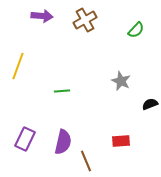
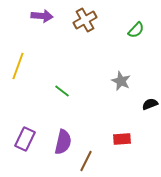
green line: rotated 42 degrees clockwise
red rectangle: moved 1 px right, 2 px up
brown line: rotated 50 degrees clockwise
